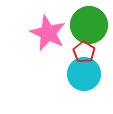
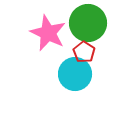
green circle: moved 1 px left, 2 px up
cyan circle: moved 9 px left
